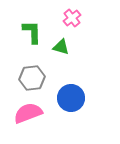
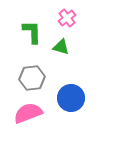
pink cross: moved 5 px left
